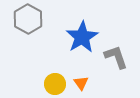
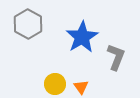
gray hexagon: moved 5 px down
gray L-shape: rotated 40 degrees clockwise
orange triangle: moved 4 px down
